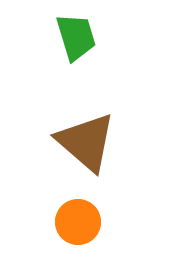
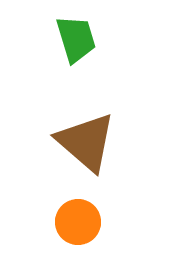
green trapezoid: moved 2 px down
